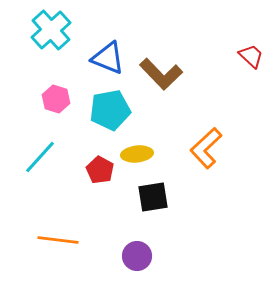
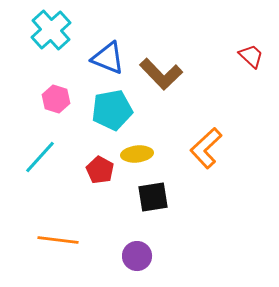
cyan pentagon: moved 2 px right
